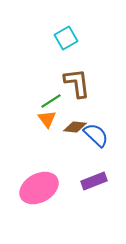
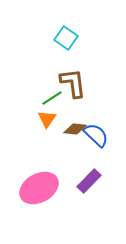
cyan square: rotated 25 degrees counterclockwise
brown L-shape: moved 4 px left
green line: moved 1 px right, 3 px up
orange triangle: rotated 12 degrees clockwise
brown diamond: moved 2 px down
purple rectangle: moved 5 px left; rotated 25 degrees counterclockwise
